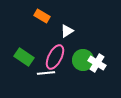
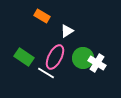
green circle: moved 2 px up
white line: rotated 36 degrees clockwise
